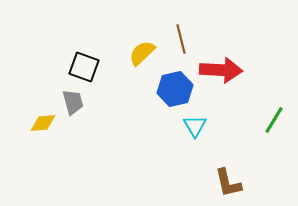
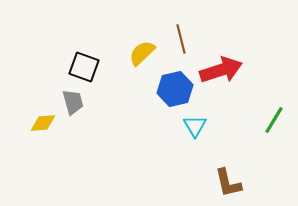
red arrow: rotated 21 degrees counterclockwise
